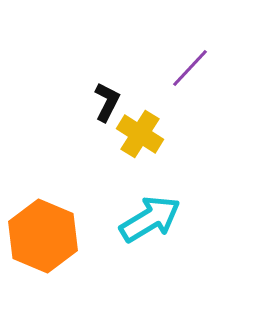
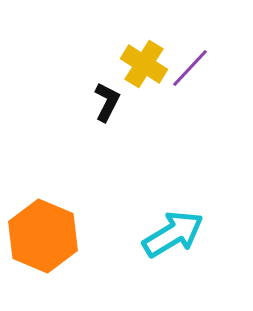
yellow cross: moved 4 px right, 70 px up
cyan arrow: moved 23 px right, 15 px down
